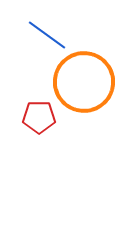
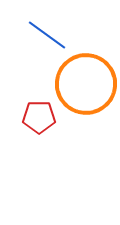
orange circle: moved 2 px right, 2 px down
